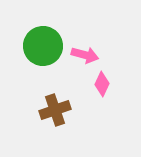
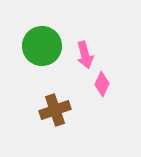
green circle: moved 1 px left
pink arrow: rotated 60 degrees clockwise
